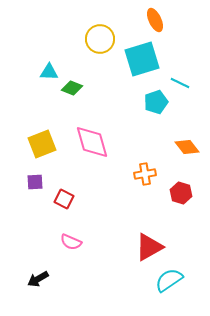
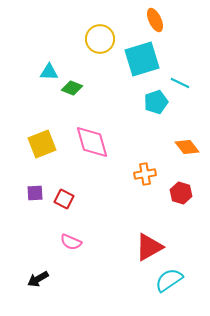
purple square: moved 11 px down
